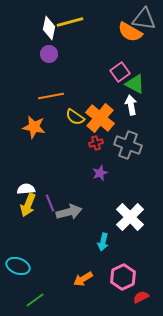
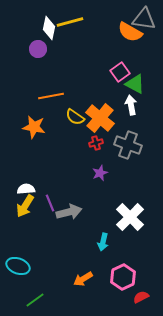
purple circle: moved 11 px left, 5 px up
yellow arrow: moved 3 px left, 1 px down; rotated 10 degrees clockwise
